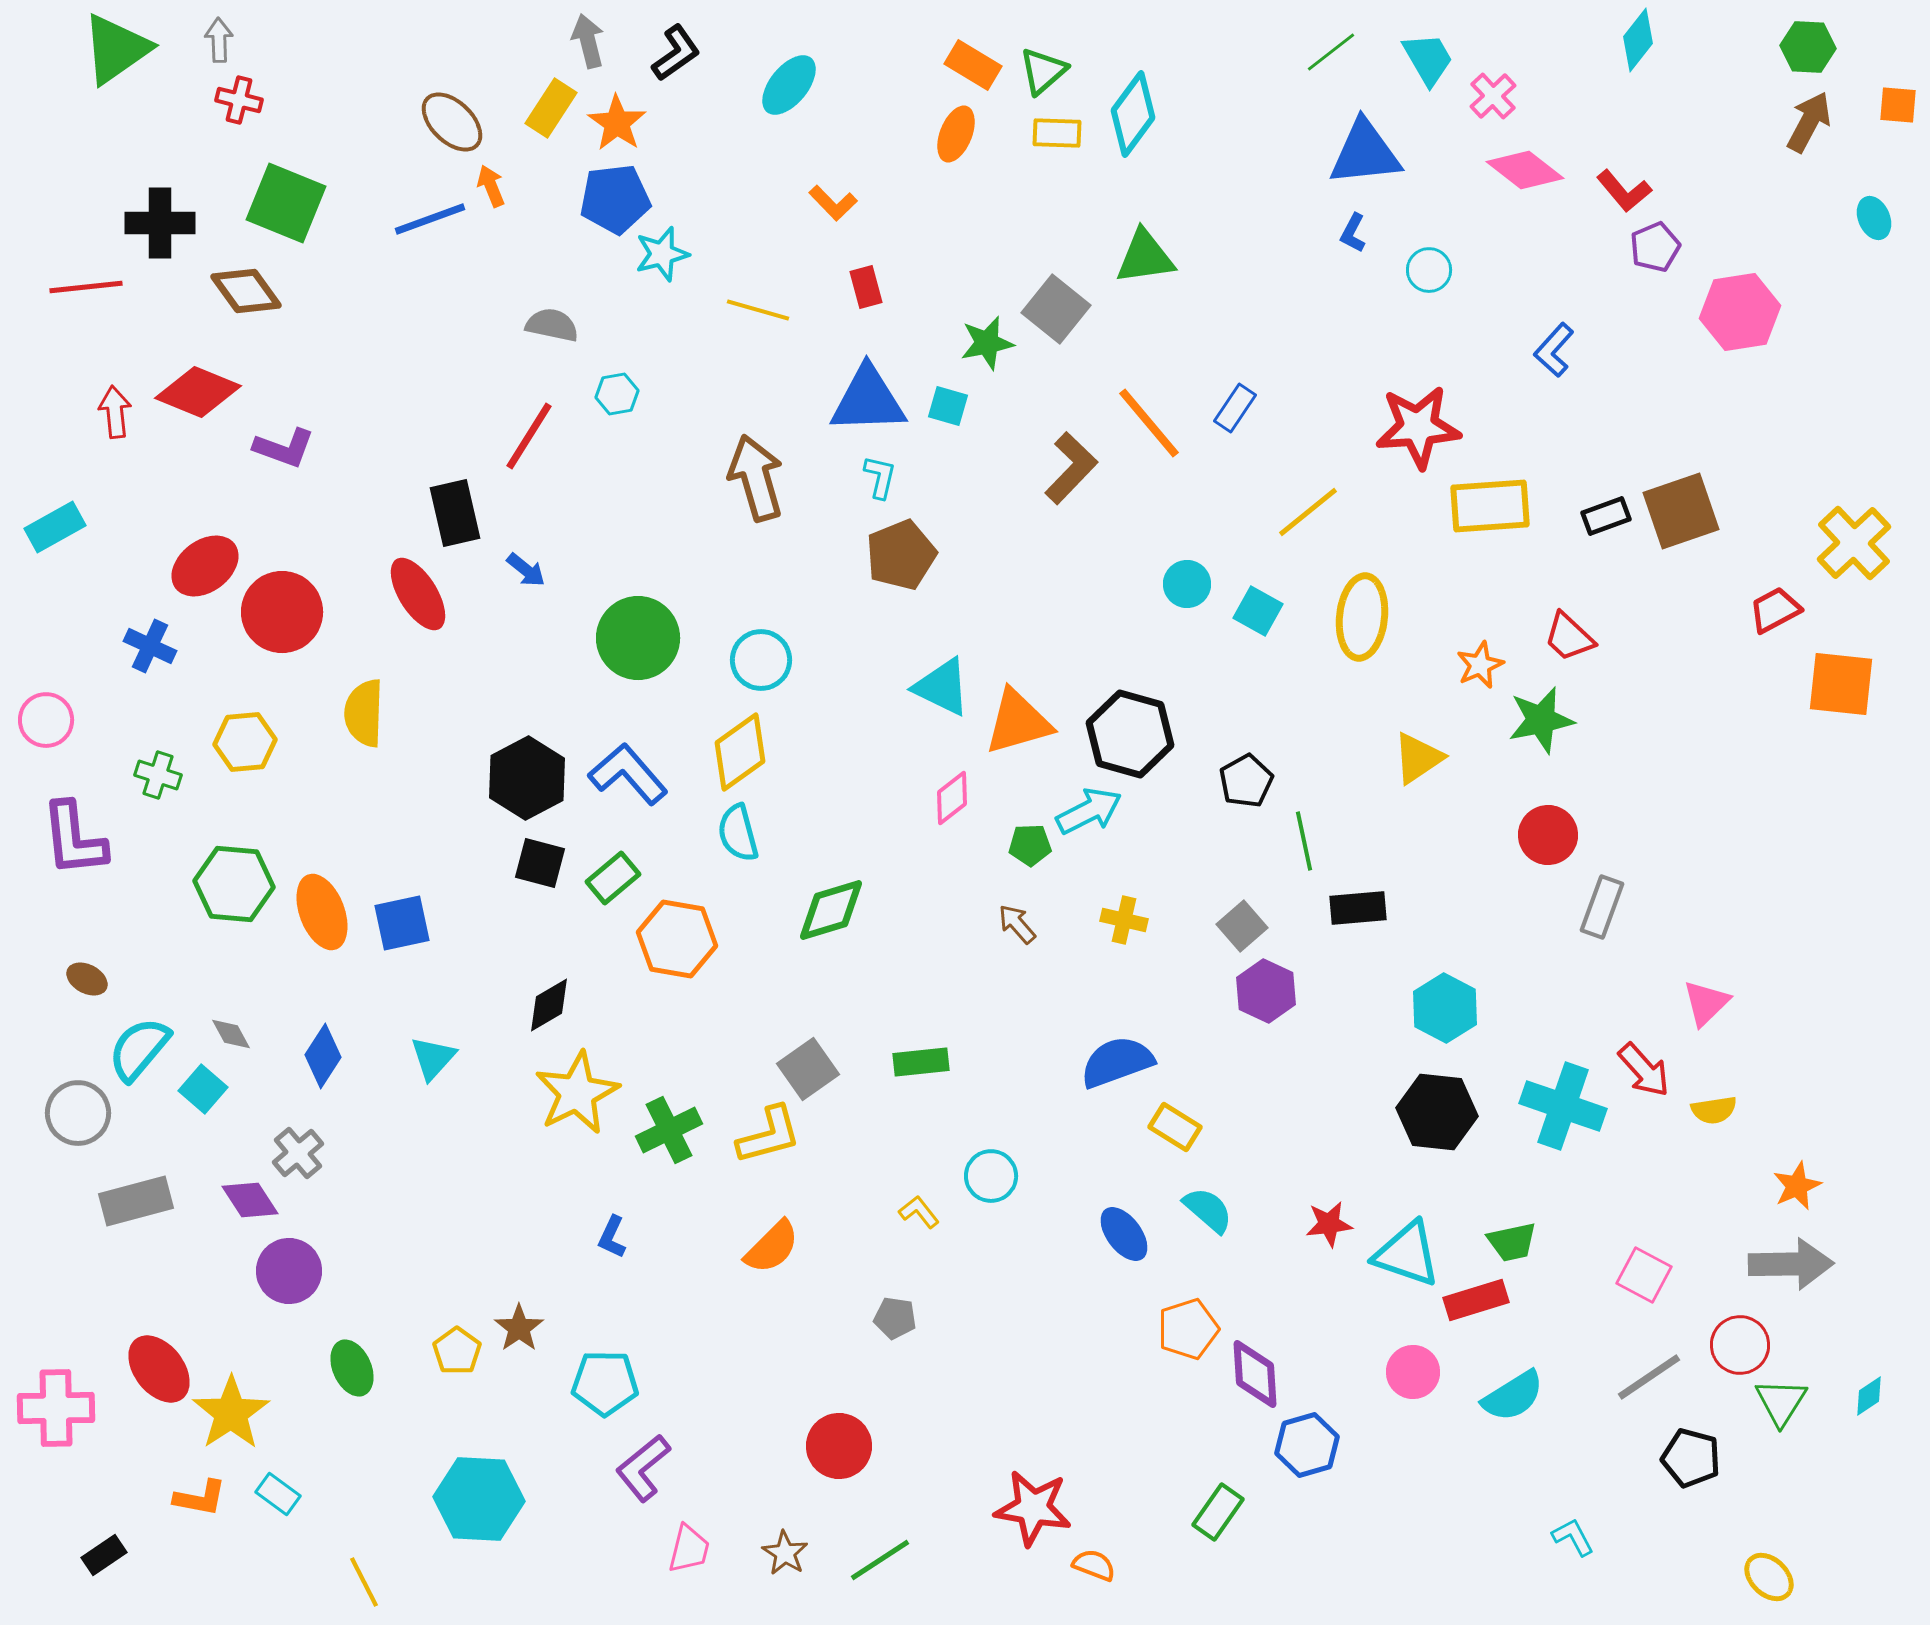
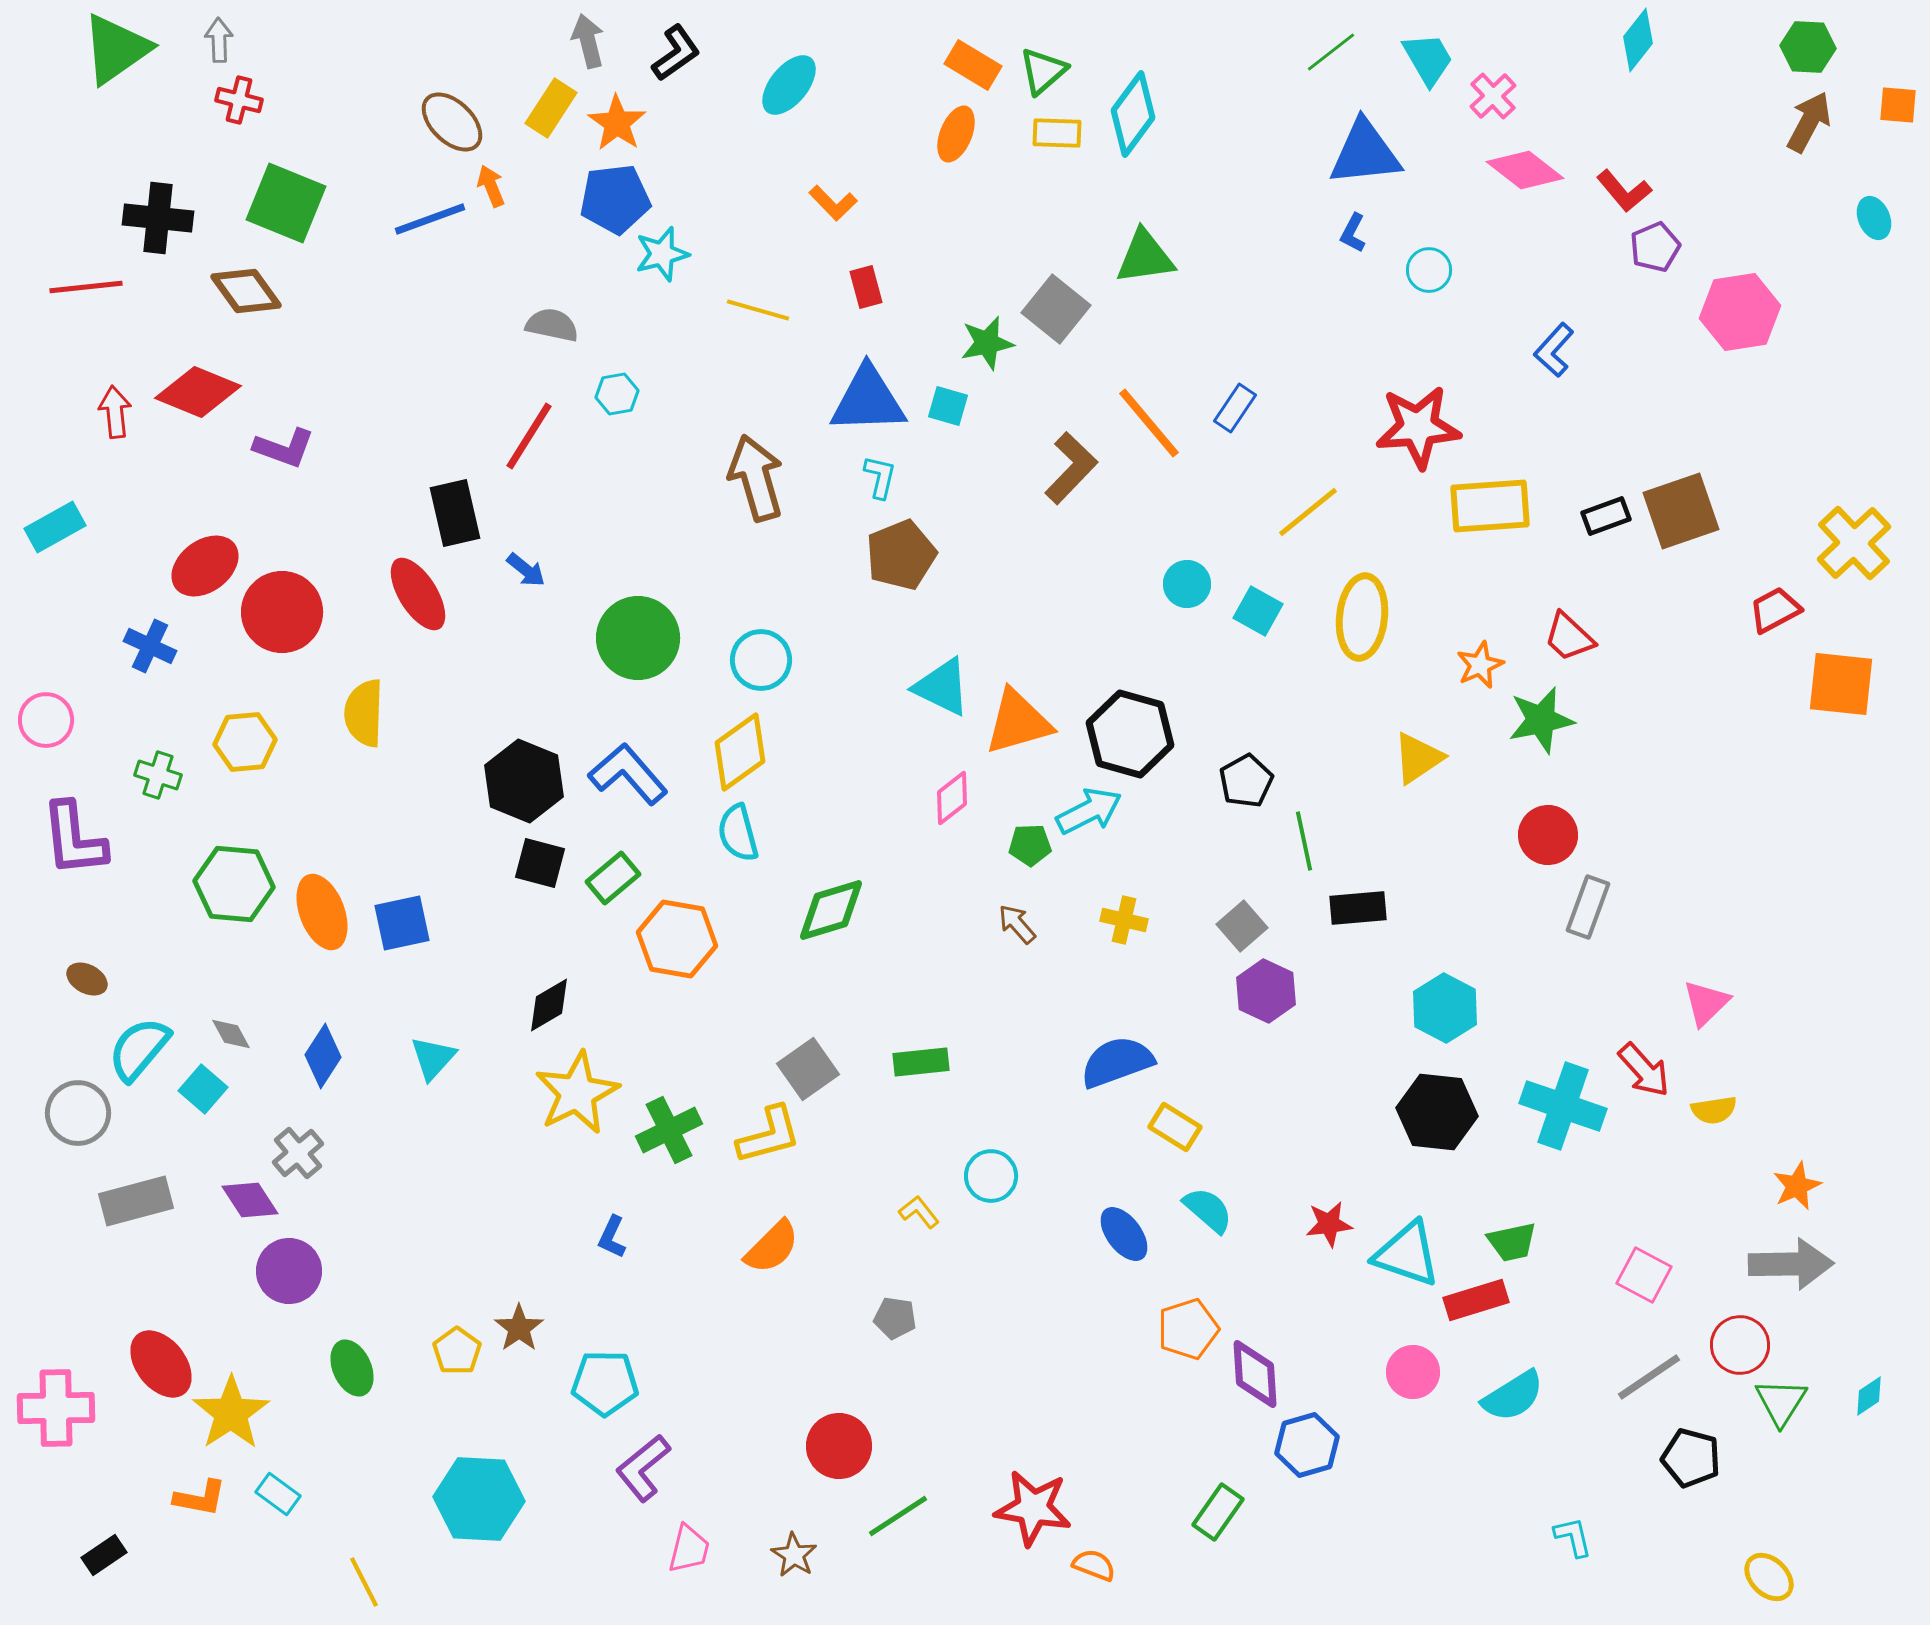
black cross at (160, 223): moved 2 px left, 5 px up; rotated 6 degrees clockwise
black hexagon at (527, 778): moved 3 px left, 3 px down; rotated 10 degrees counterclockwise
gray rectangle at (1602, 907): moved 14 px left
red ellipse at (159, 1369): moved 2 px right, 5 px up
cyan L-shape at (1573, 1537): rotated 15 degrees clockwise
brown star at (785, 1553): moved 9 px right, 2 px down
green line at (880, 1560): moved 18 px right, 44 px up
